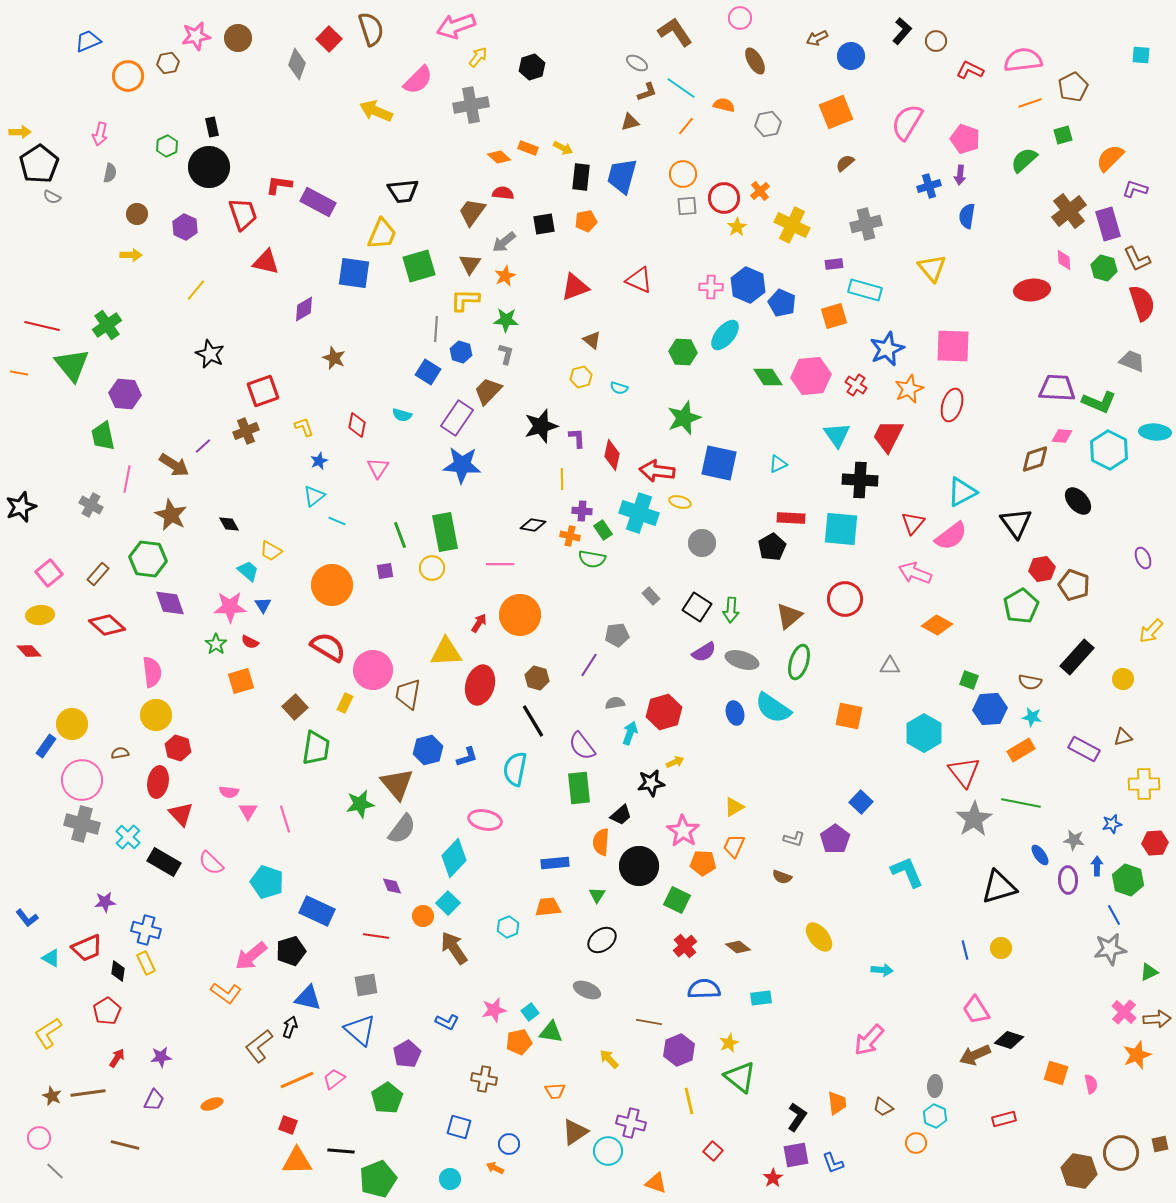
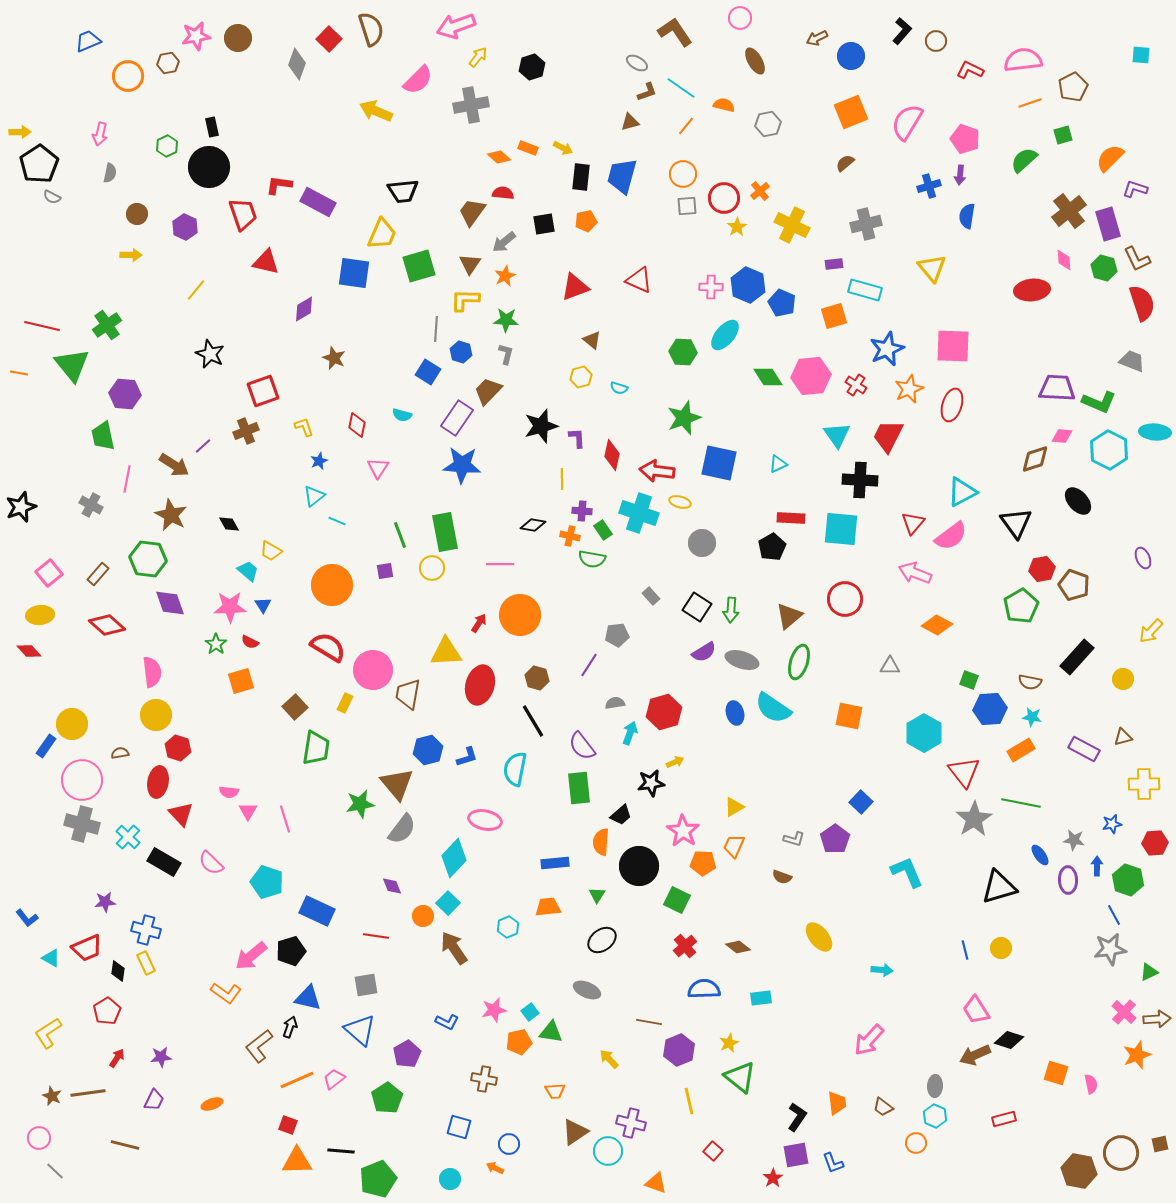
orange square at (836, 112): moved 15 px right
